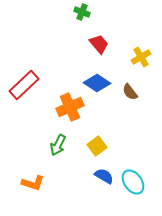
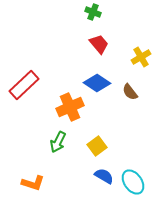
green cross: moved 11 px right
green arrow: moved 3 px up
